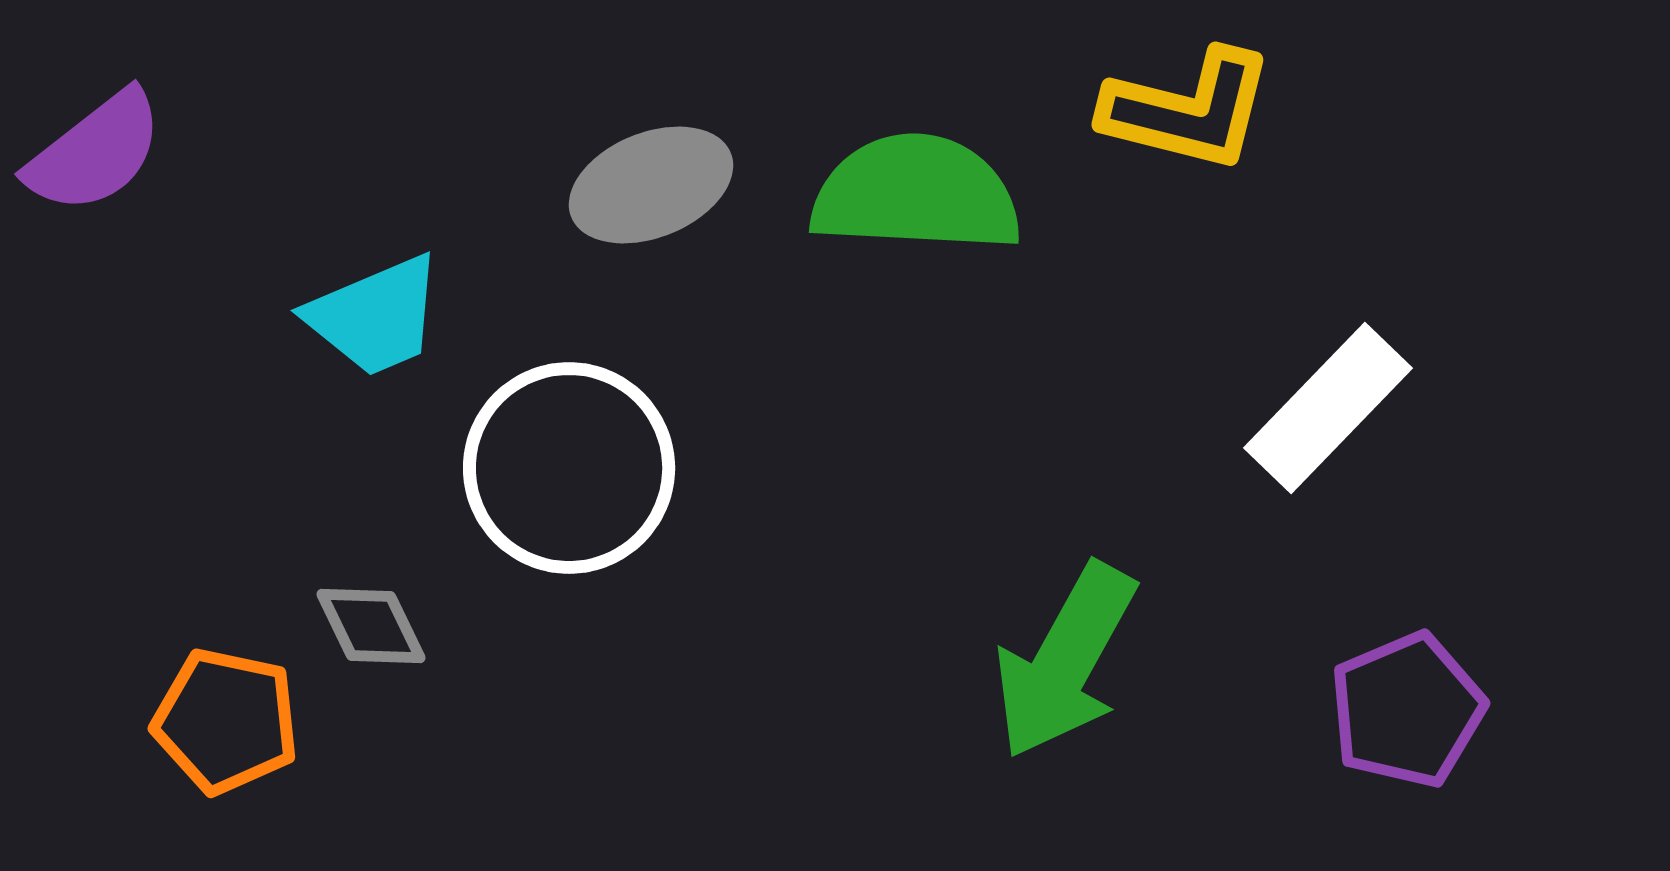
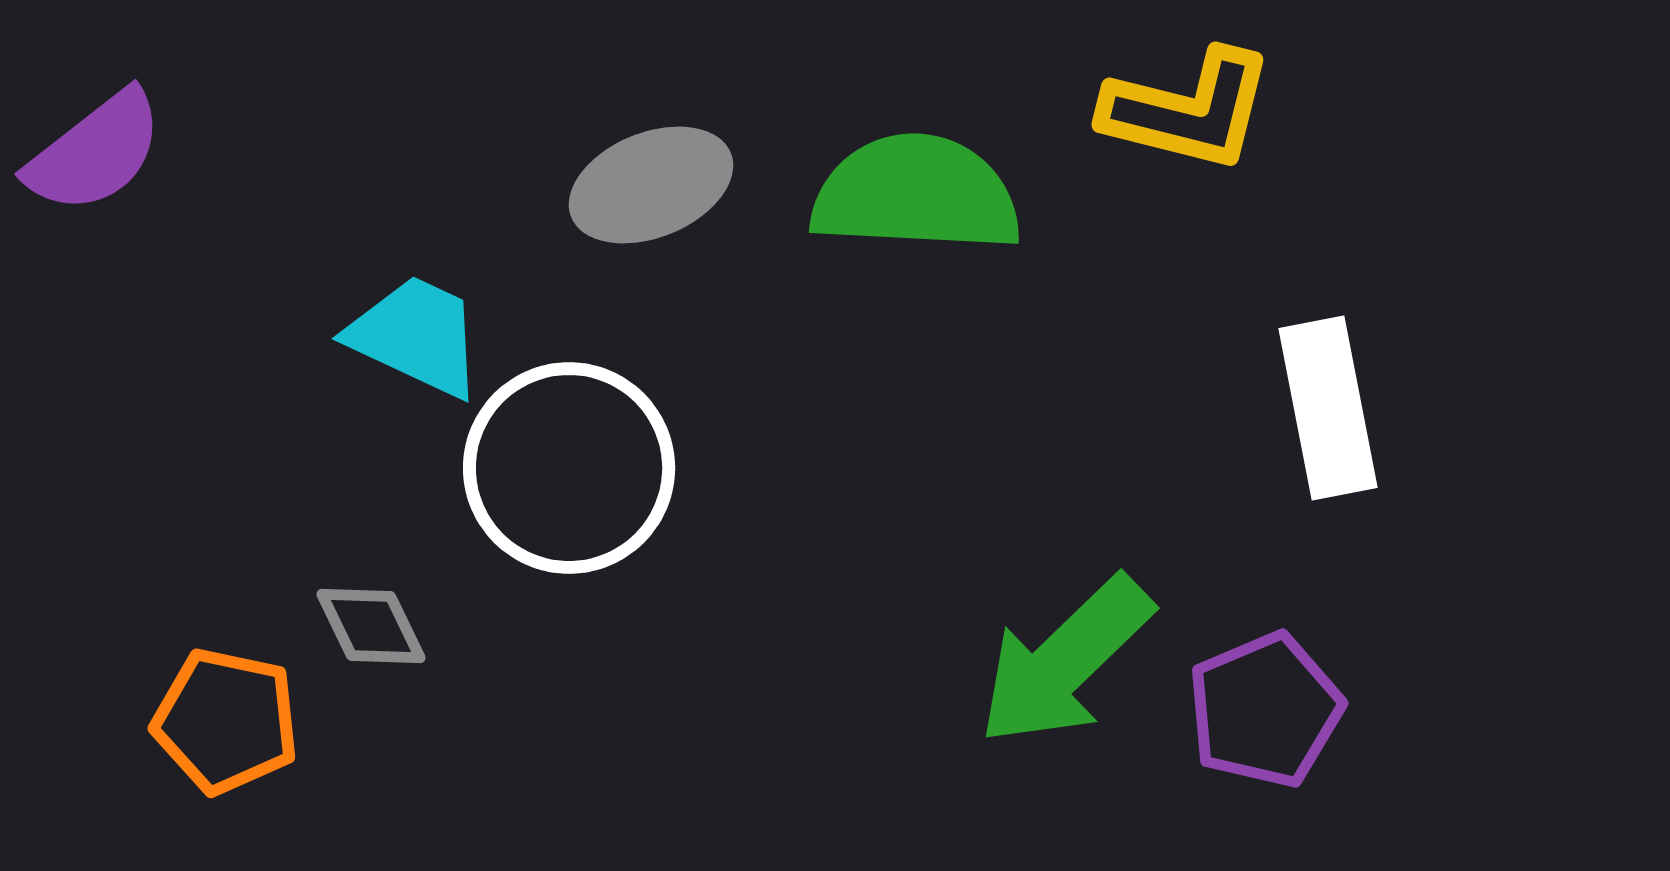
cyan trapezoid: moved 41 px right, 20 px down; rotated 132 degrees counterclockwise
white rectangle: rotated 55 degrees counterclockwise
green arrow: rotated 17 degrees clockwise
purple pentagon: moved 142 px left
